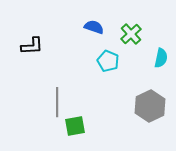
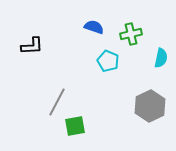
green cross: rotated 30 degrees clockwise
gray line: rotated 28 degrees clockwise
